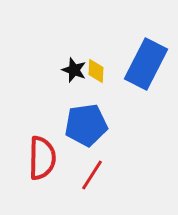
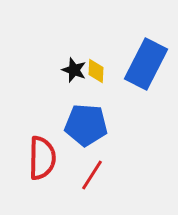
blue pentagon: rotated 12 degrees clockwise
